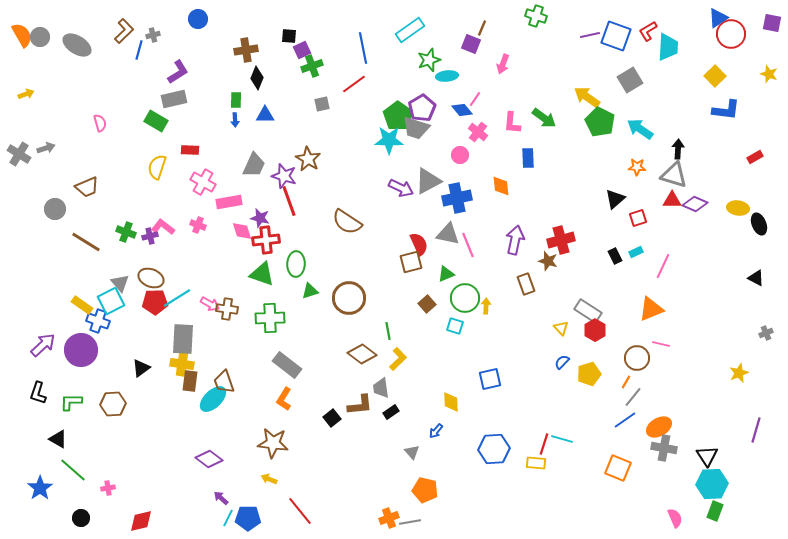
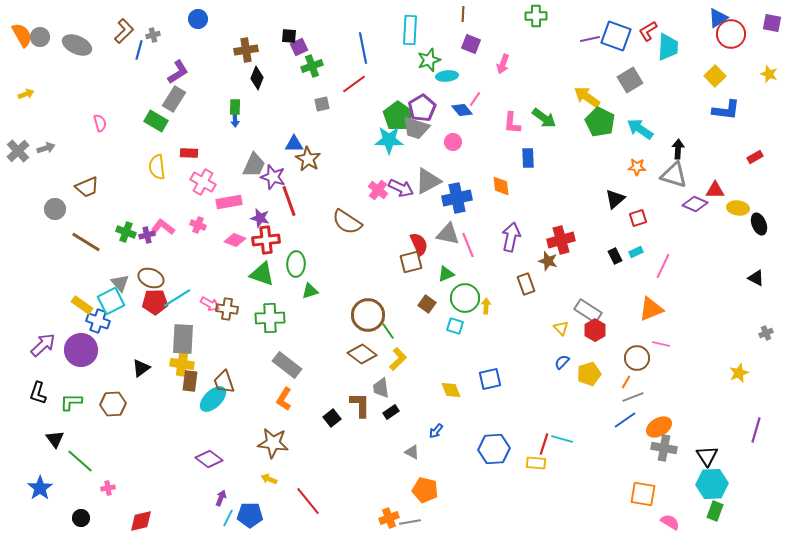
green cross at (536, 16): rotated 20 degrees counterclockwise
brown line at (482, 28): moved 19 px left, 14 px up; rotated 21 degrees counterclockwise
cyan rectangle at (410, 30): rotated 52 degrees counterclockwise
purple line at (590, 35): moved 4 px down
gray ellipse at (77, 45): rotated 8 degrees counterclockwise
purple square at (302, 50): moved 3 px left, 3 px up
gray rectangle at (174, 99): rotated 45 degrees counterclockwise
green rectangle at (236, 100): moved 1 px left, 7 px down
blue triangle at (265, 115): moved 29 px right, 29 px down
pink cross at (478, 132): moved 100 px left, 58 px down
red rectangle at (190, 150): moved 1 px left, 3 px down
gray cross at (19, 154): moved 1 px left, 3 px up; rotated 15 degrees clockwise
pink circle at (460, 155): moved 7 px left, 13 px up
yellow semicircle at (157, 167): rotated 25 degrees counterclockwise
purple star at (284, 176): moved 11 px left, 1 px down
red triangle at (672, 200): moved 43 px right, 10 px up
pink diamond at (242, 231): moved 7 px left, 9 px down; rotated 50 degrees counterclockwise
purple cross at (150, 236): moved 3 px left, 1 px up
purple arrow at (515, 240): moved 4 px left, 3 px up
brown circle at (349, 298): moved 19 px right, 17 px down
brown square at (427, 304): rotated 12 degrees counterclockwise
green line at (388, 331): rotated 24 degrees counterclockwise
gray line at (633, 397): rotated 30 degrees clockwise
yellow diamond at (451, 402): moved 12 px up; rotated 20 degrees counterclockwise
brown L-shape at (360, 405): rotated 84 degrees counterclockwise
black triangle at (58, 439): moved 3 px left; rotated 24 degrees clockwise
gray triangle at (412, 452): rotated 21 degrees counterclockwise
orange square at (618, 468): moved 25 px right, 26 px down; rotated 12 degrees counterclockwise
green line at (73, 470): moved 7 px right, 9 px up
purple arrow at (221, 498): rotated 70 degrees clockwise
red line at (300, 511): moved 8 px right, 10 px up
blue pentagon at (248, 518): moved 2 px right, 3 px up
pink semicircle at (675, 518): moved 5 px left, 4 px down; rotated 36 degrees counterclockwise
